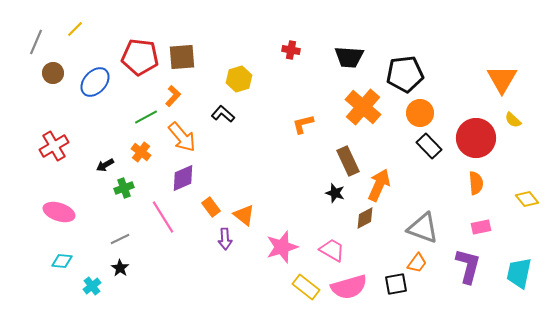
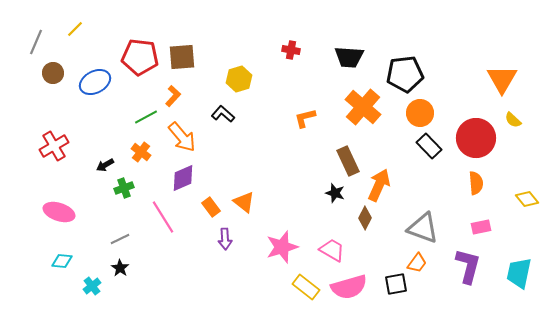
blue ellipse at (95, 82): rotated 20 degrees clockwise
orange L-shape at (303, 124): moved 2 px right, 6 px up
orange triangle at (244, 215): moved 13 px up
brown diamond at (365, 218): rotated 35 degrees counterclockwise
